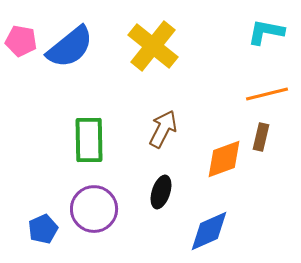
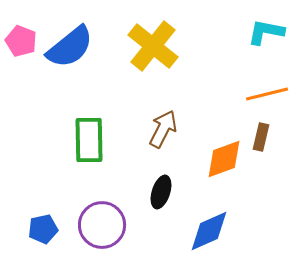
pink pentagon: rotated 12 degrees clockwise
purple circle: moved 8 px right, 16 px down
blue pentagon: rotated 12 degrees clockwise
